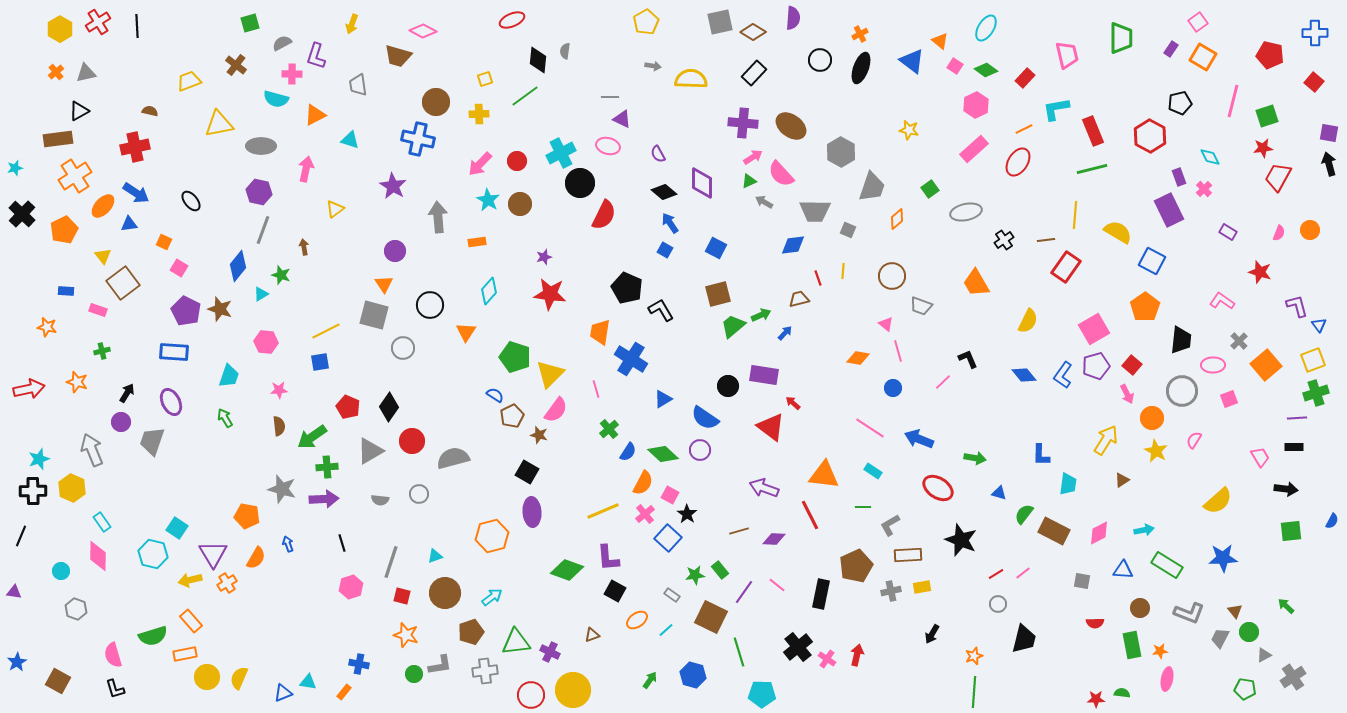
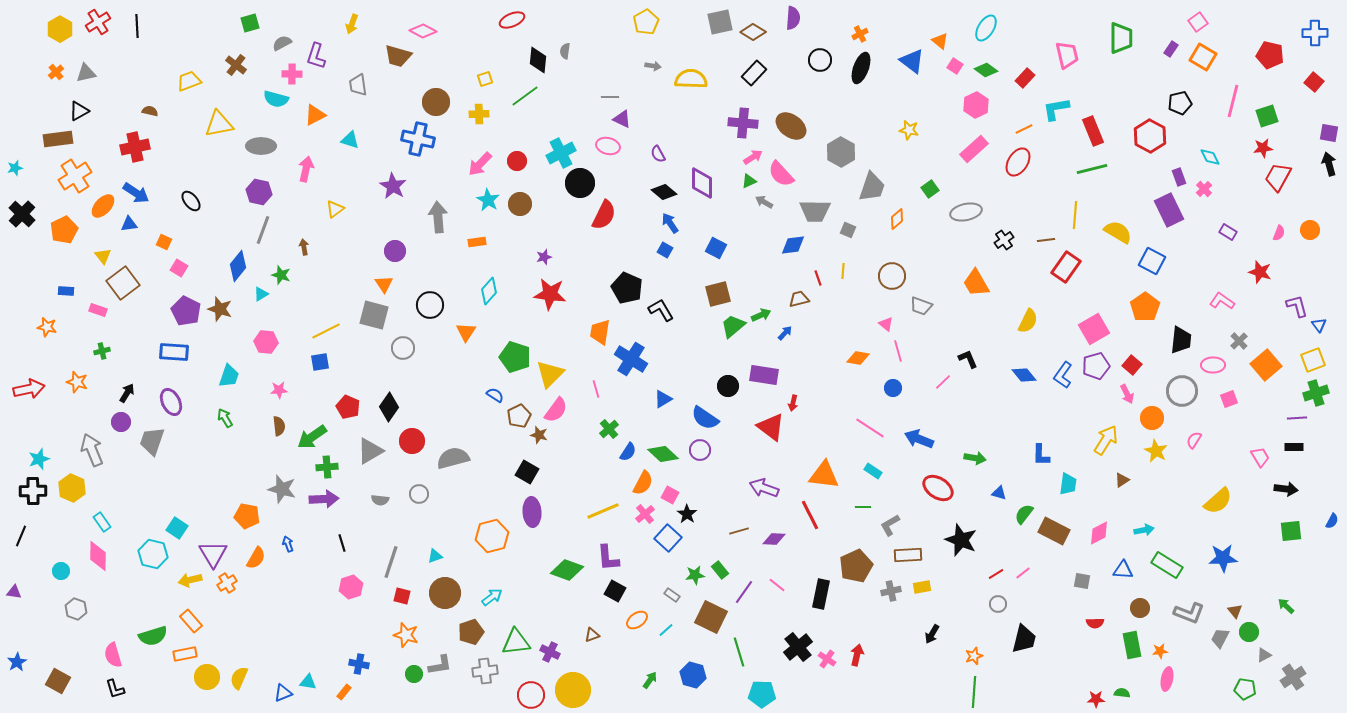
red arrow at (793, 403): rotated 119 degrees counterclockwise
brown pentagon at (512, 416): moved 7 px right
